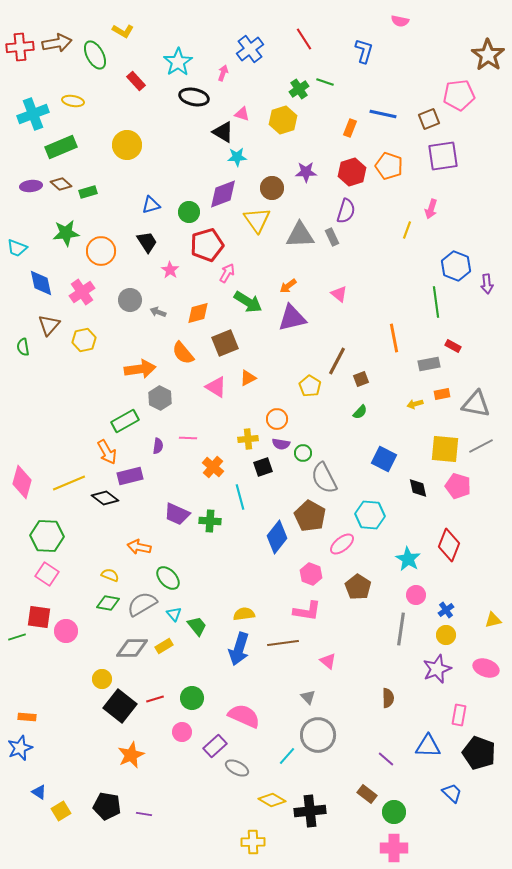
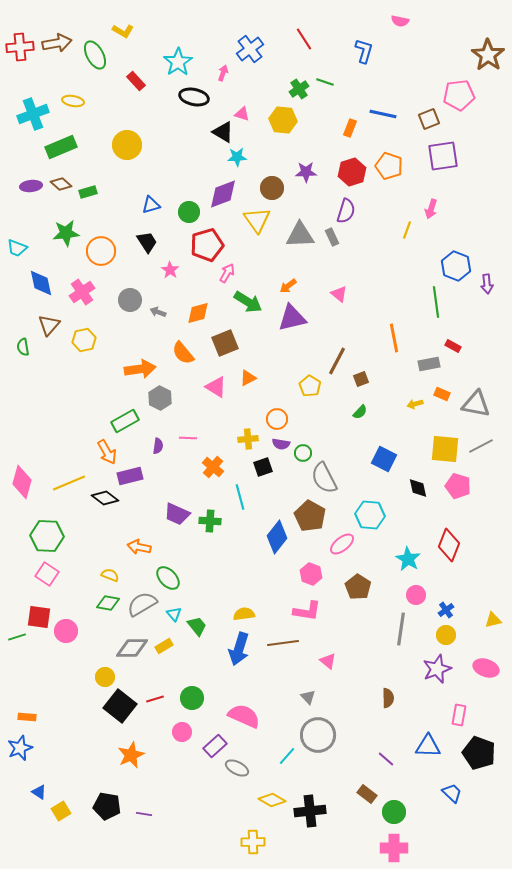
yellow hexagon at (283, 120): rotated 24 degrees clockwise
orange rectangle at (442, 394): rotated 35 degrees clockwise
yellow circle at (102, 679): moved 3 px right, 2 px up
